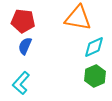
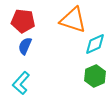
orange triangle: moved 5 px left, 2 px down; rotated 8 degrees clockwise
cyan diamond: moved 1 px right, 3 px up
